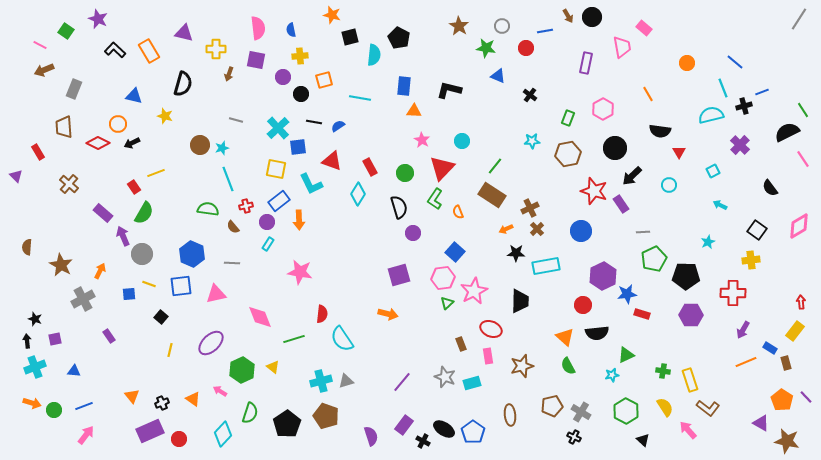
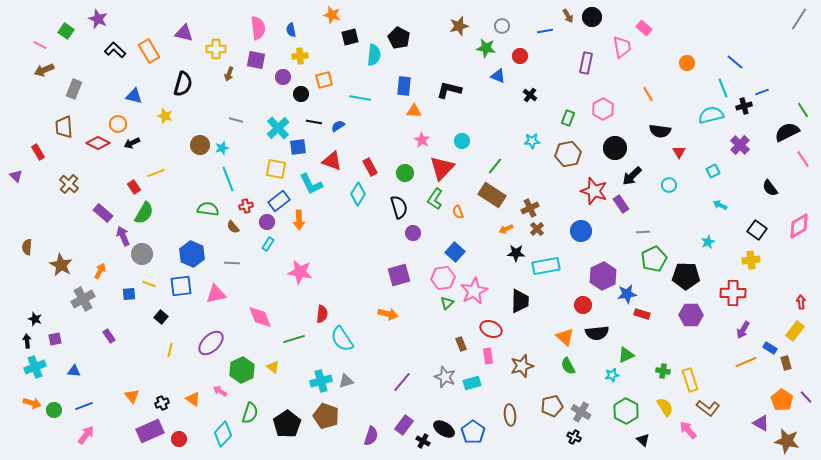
brown star at (459, 26): rotated 24 degrees clockwise
red circle at (526, 48): moved 6 px left, 8 px down
purple semicircle at (371, 436): rotated 36 degrees clockwise
